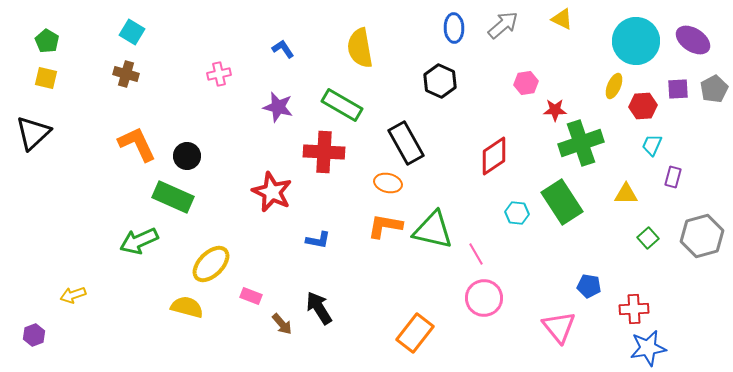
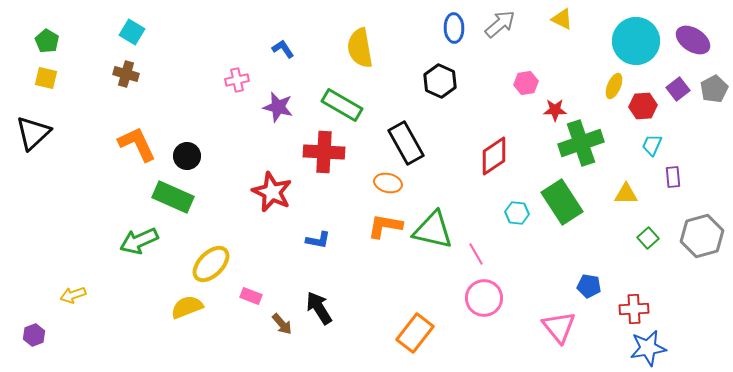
gray arrow at (503, 25): moved 3 px left, 1 px up
pink cross at (219, 74): moved 18 px right, 6 px down
purple square at (678, 89): rotated 35 degrees counterclockwise
purple rectangle at (673, 177): rotated 20 degrees counterclockwise
yellow semicircle at (187, 307): rotated 36 degrees counterclockwise
